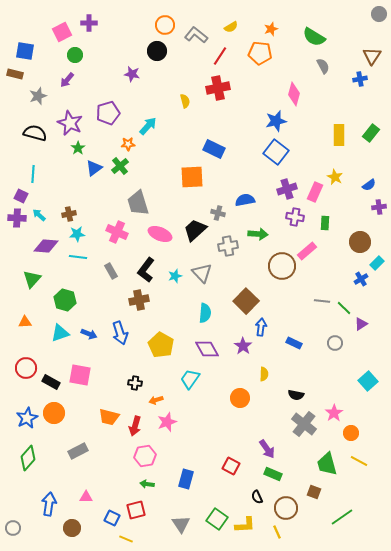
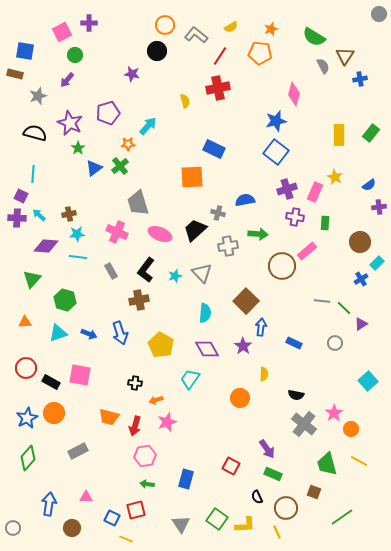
brown triangle at (372, 56): moved 27 px left
cyan triangle at (60, 333): moved 2 px left
orange circle at (351, 433): moved 4 px up
